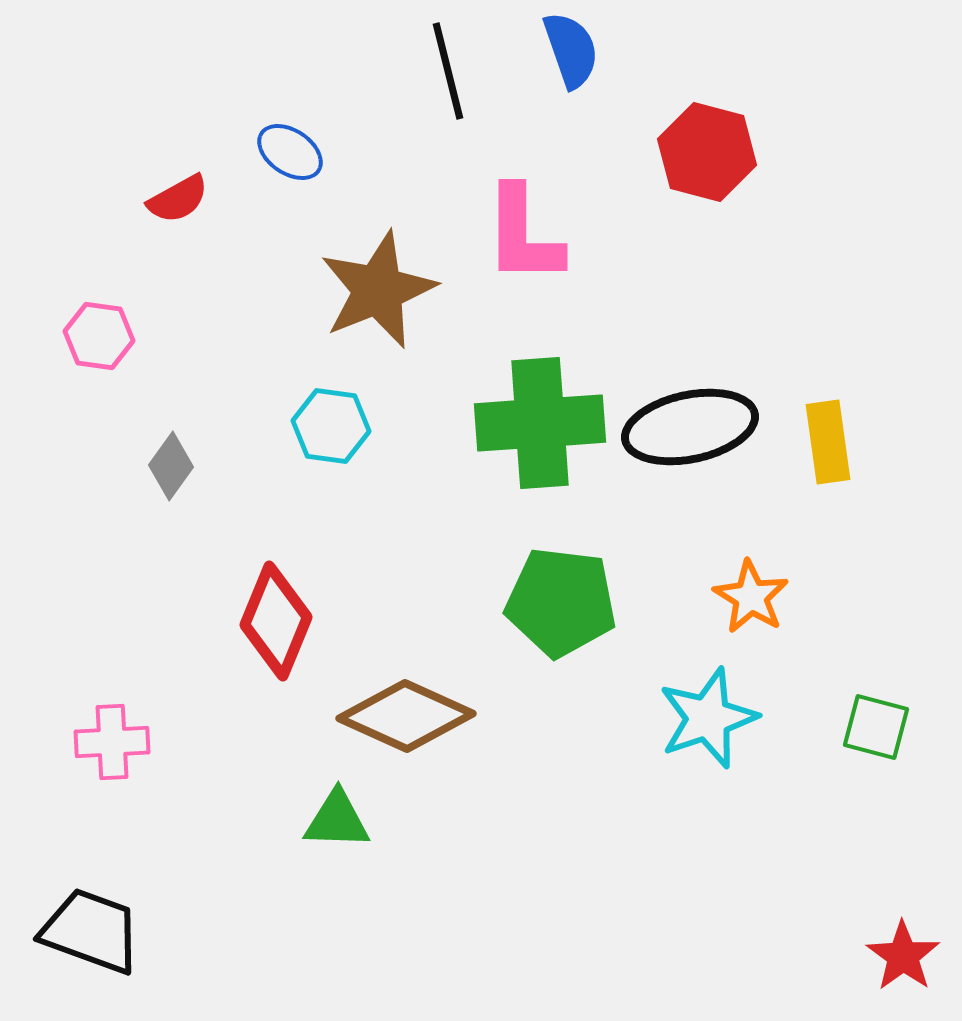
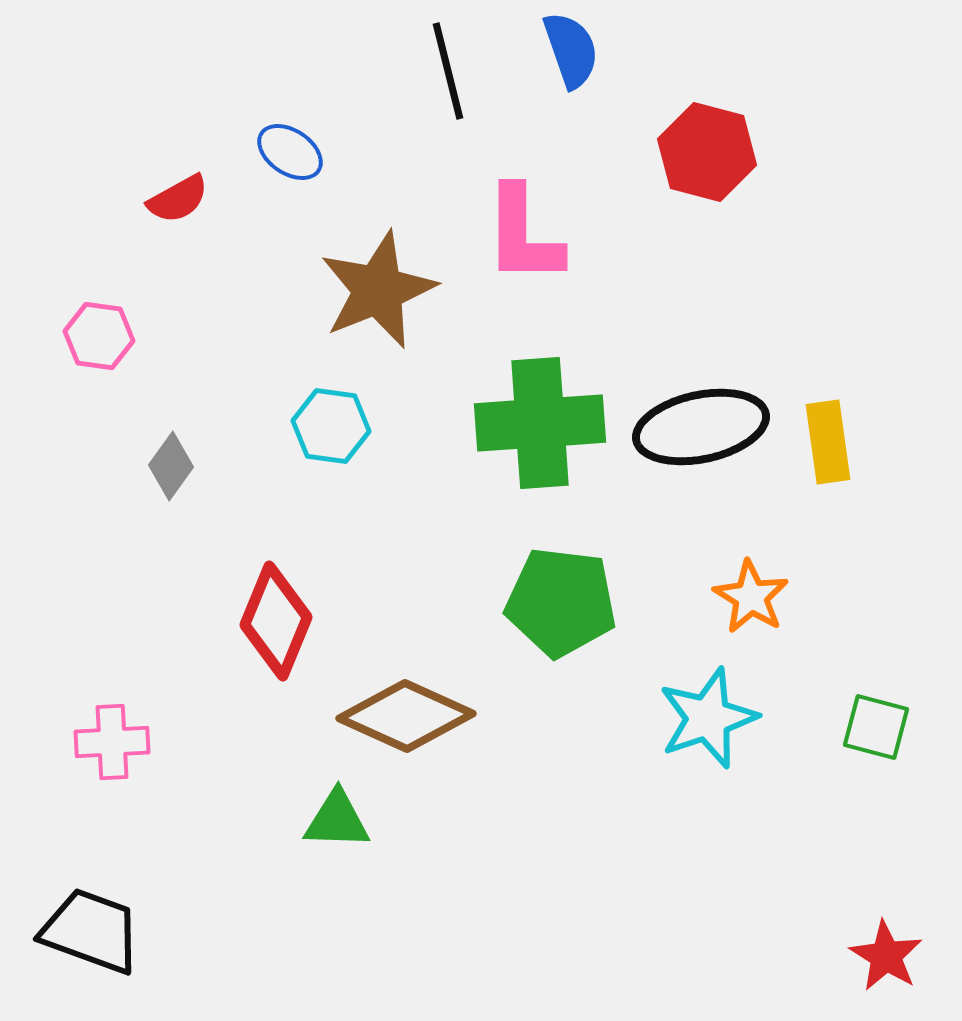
black ellipse: moved 11 px right
red star: moved 17 px left; rotated 4 degrees counterclockwise
